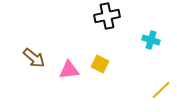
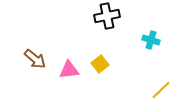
brown arrow: moved 1 px right, 1 px down
yellow square: rotated 24 degrees clockwise
